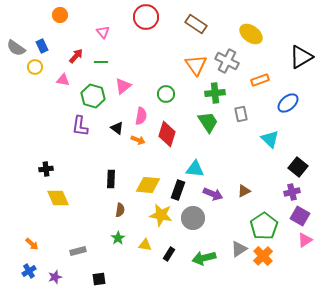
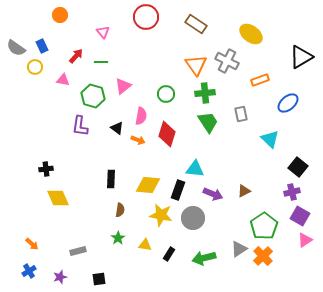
green cross at (215, 93): moved 10 px left
purple star at (55, 277): moved 5 px right
